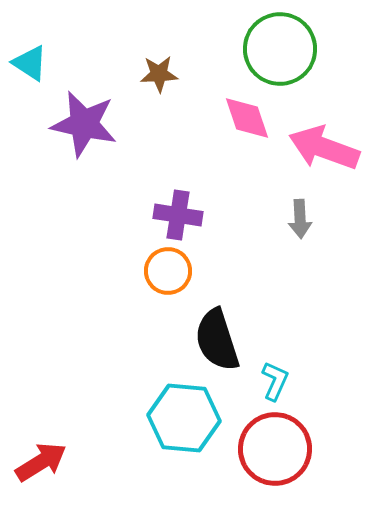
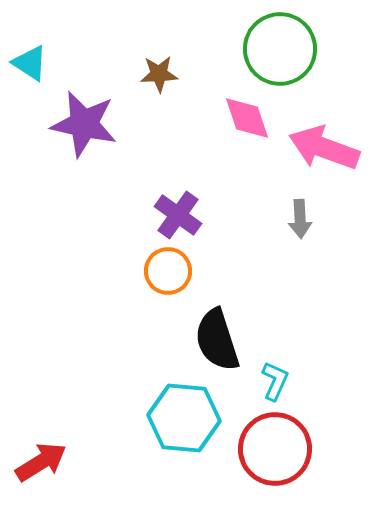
purple cross: rotated 27 degrees clockwise
